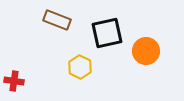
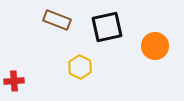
black square: moved 6 px up
orange circle: moved 9 px right, 5 px up
red cross: rotated 12 degrees counterclockwise
